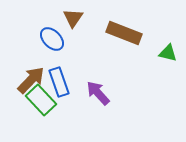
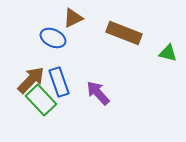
brown triangle: rotated 30 degrees clockwise
blue ellipse: moved 1 px right, 1 px up; rotated 20 degrees counterclockwise
